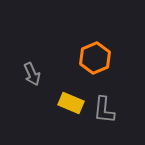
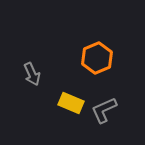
orange hexagon: moved 2 px right
gray L-shape: rotated 60 degrees clockwise
